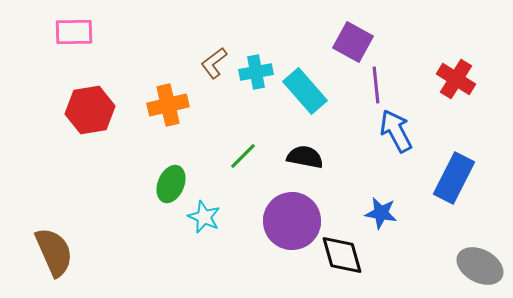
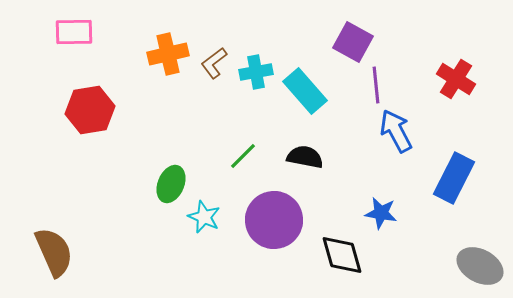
orange cross: moved 51 px up
purple circle: moved 18 px left, 1 px up
